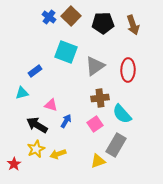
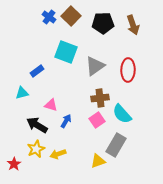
blue rectangle: moved 2 px right
pink square: moved 2 px right, 4 px up
